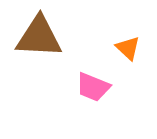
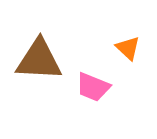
brown triangle: moved 23 px down
